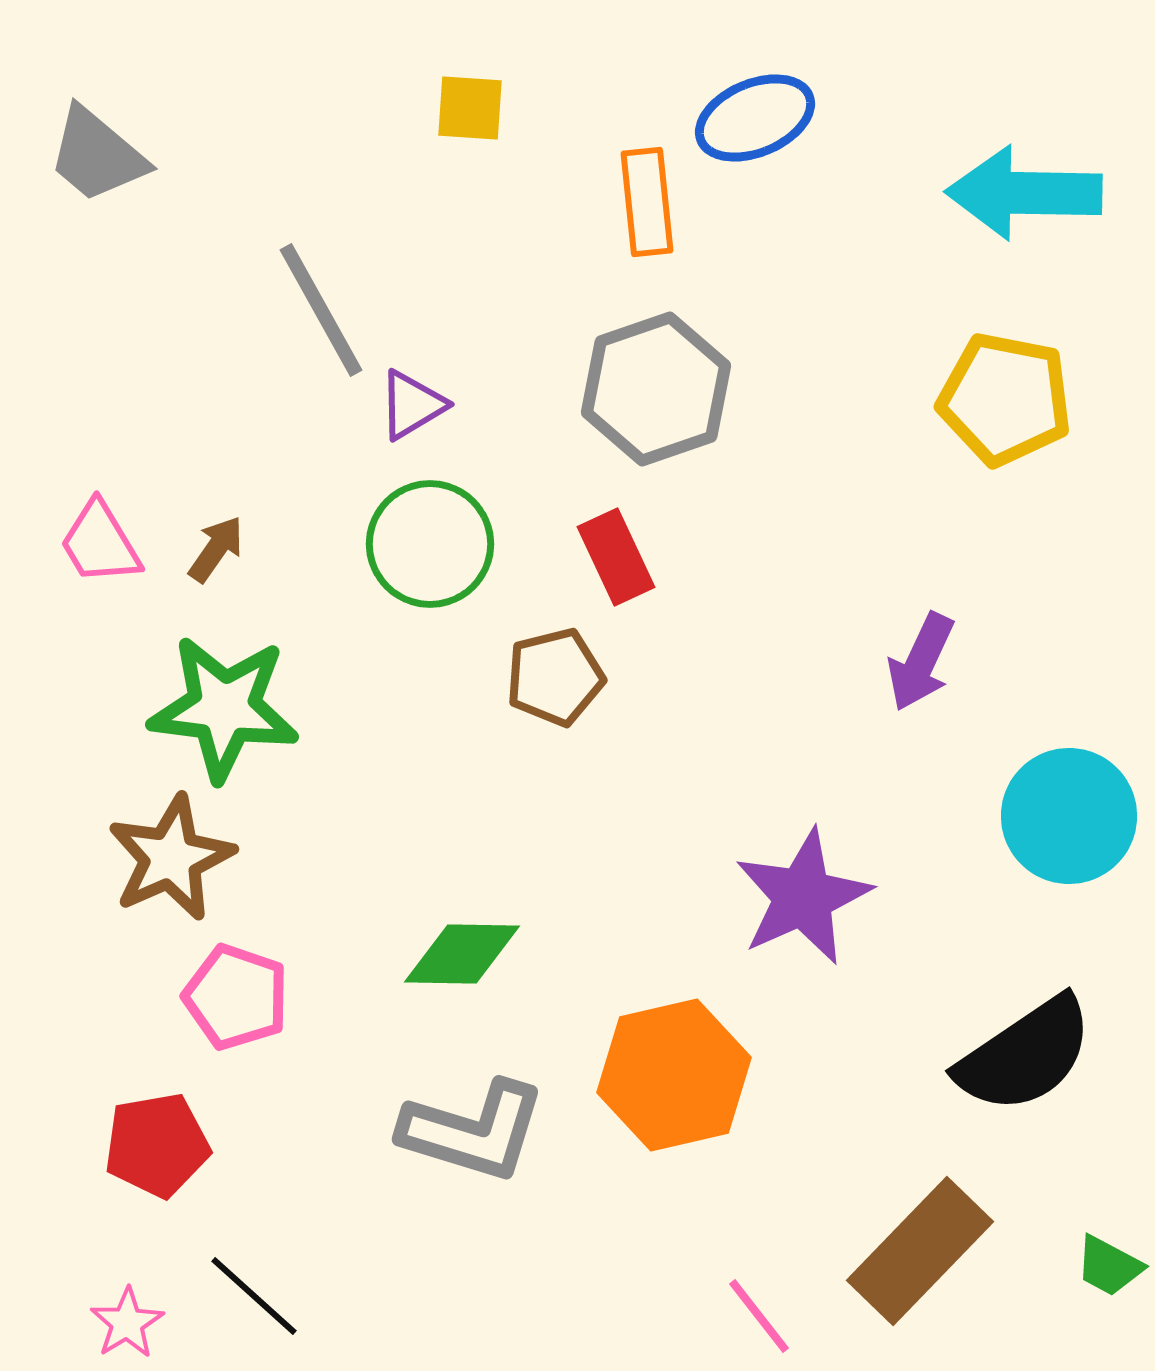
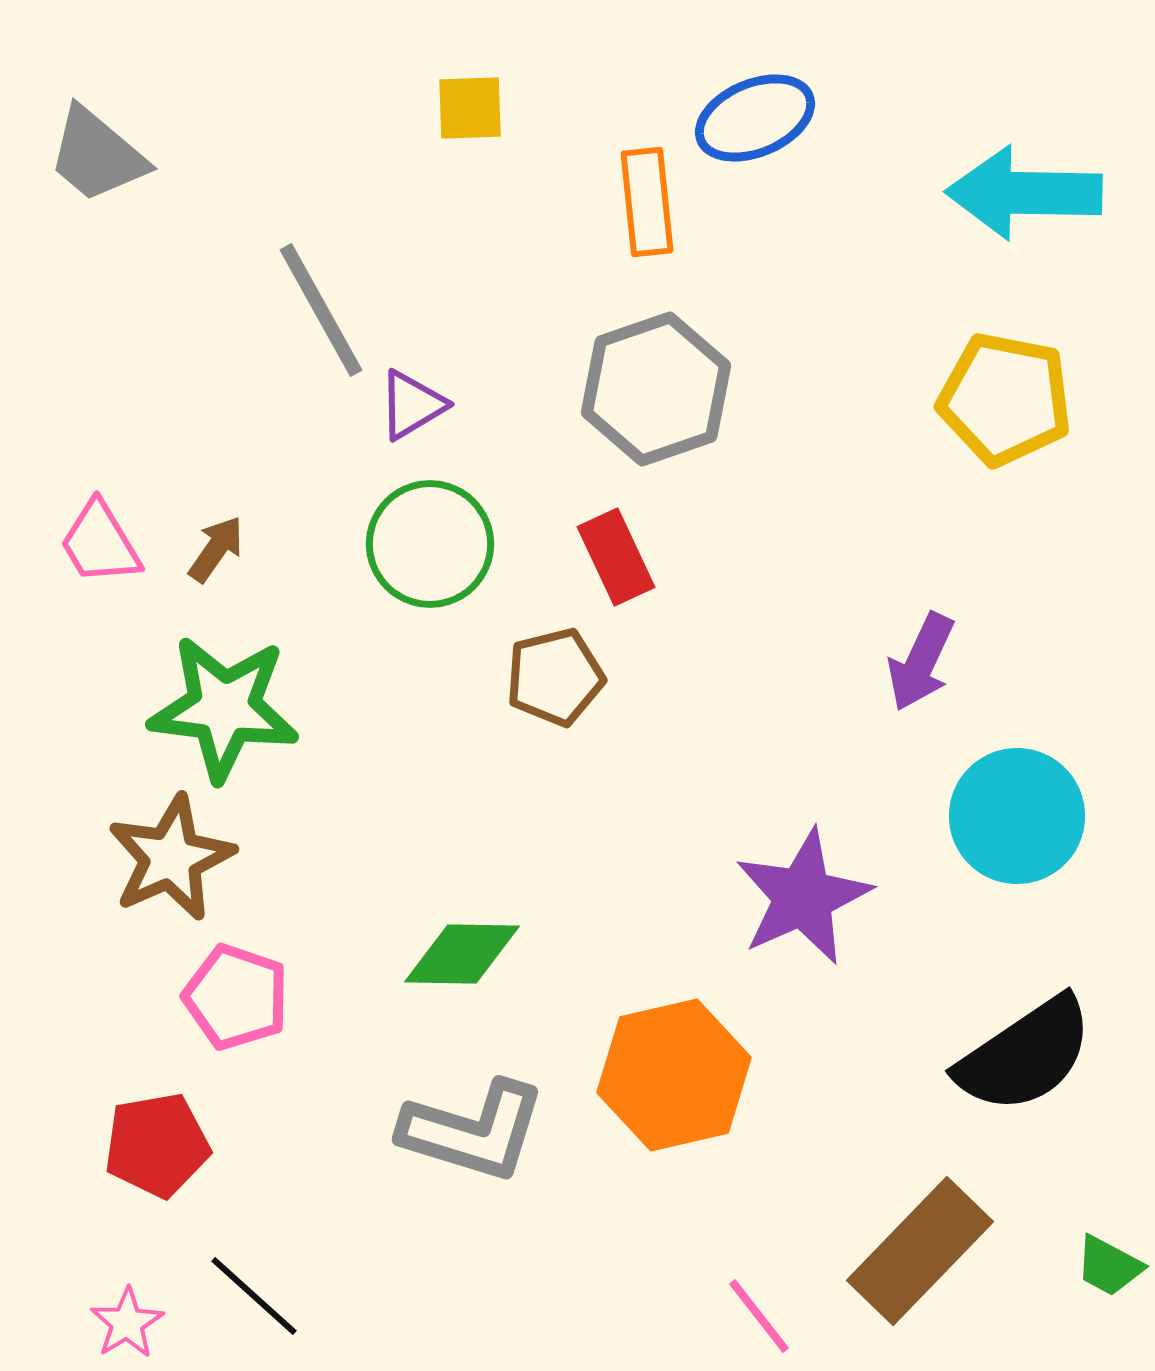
yellow square: rotated 6 degrees counterclockwise
cyan circle: moved 52 px left
